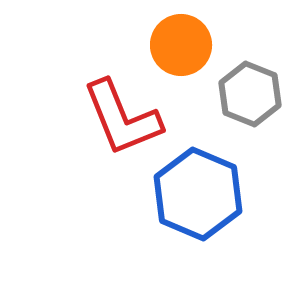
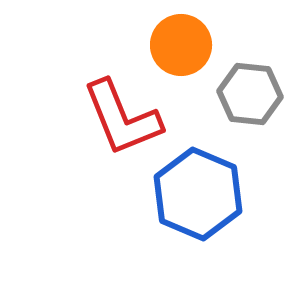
gray hexagon: rotated 16 degrees counterclockwise
